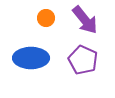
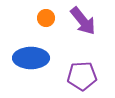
purple arrow: moved 2 px left, 1 px down
purple pentagon: moved 1 px left, 16 px down; rotated 28 degrees counterclockwise
